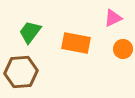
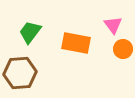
pink triangle: moved 7 px down; rotated 42 degrees counterclockwise
brown hexagon: moved 1 px left, 1 px down
